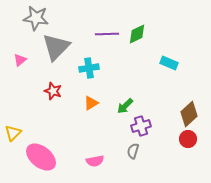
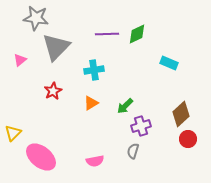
cyan cross: moved 5 px right, 2 px down
red star: rotated 24 degrees clockwise
brown diamond: moved 8 px left
